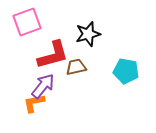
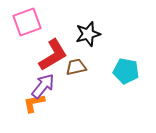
red L-shape: rotated 16 degrees counterclockwise
